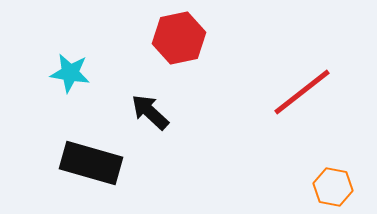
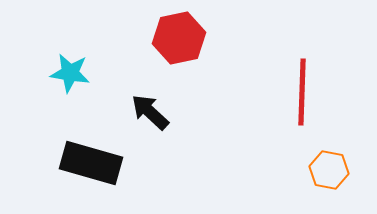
red line: rotated 50 degrees counterclockwise
orange hexagon: moved 4 px left, 17 px up
